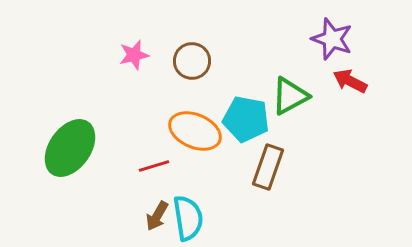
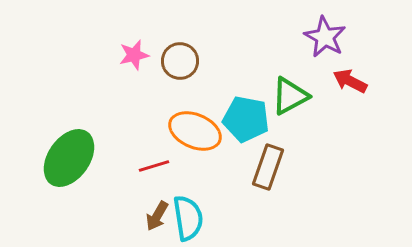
purple star: moved 7 px left, 2 px up; rotated 9 degrees clockwise
brown circle: moved 12 px left
green ellipse: moved 1 px left, 10 px down
